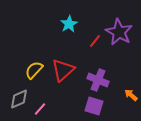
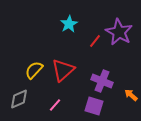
purple cross: moved 4 px right, 1 px down
pink line: moved 15 px right, 4 px up
